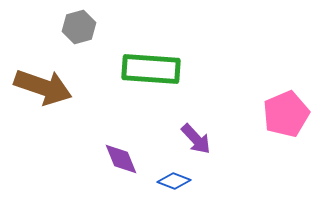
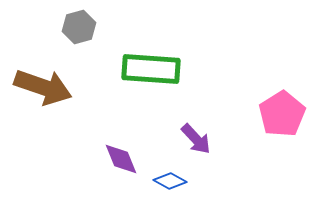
pink pentagon: moved 4 px left; rotated 9 degrees counterclockwise
blue diamond: moved 4 px left; rotated 8 degrees clockwise
